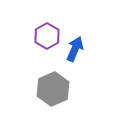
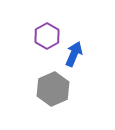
blue arrow: moved 1 px left, 5 px down
